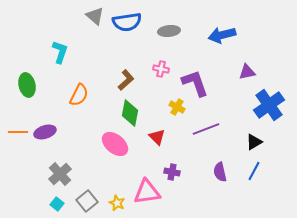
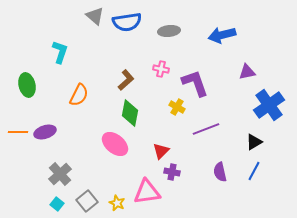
red triangle: moved 4 px right, 14 px down; rotated 30 degrees clockwise
